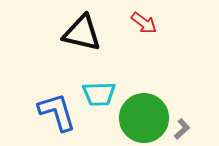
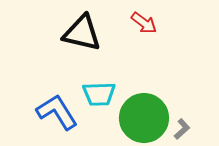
blue L-shape: rotated 15 degrees counterclockwise
